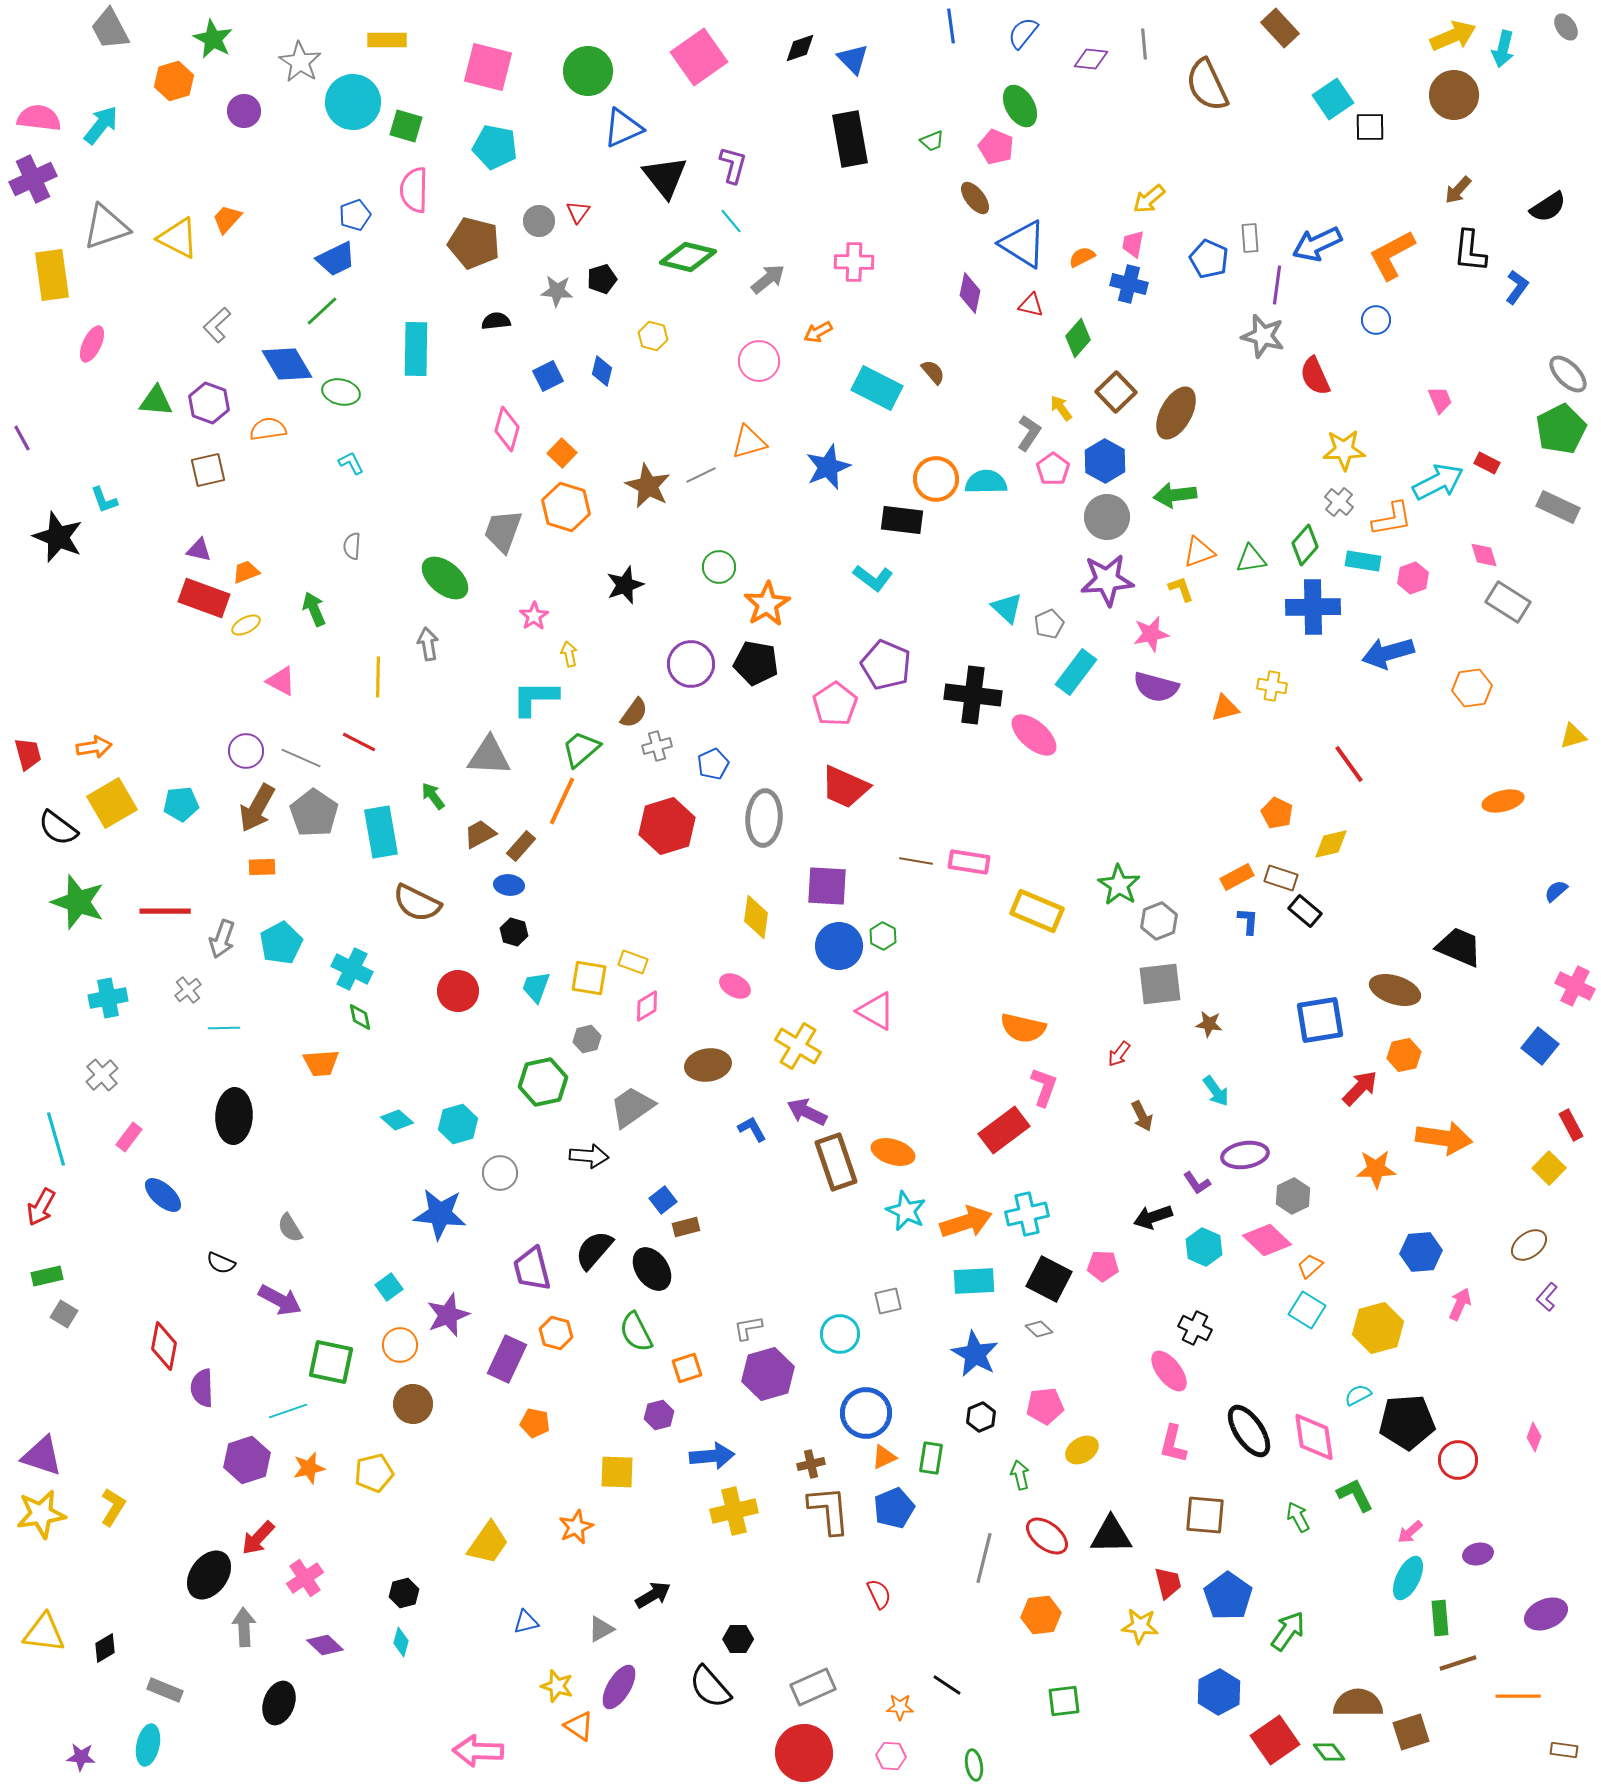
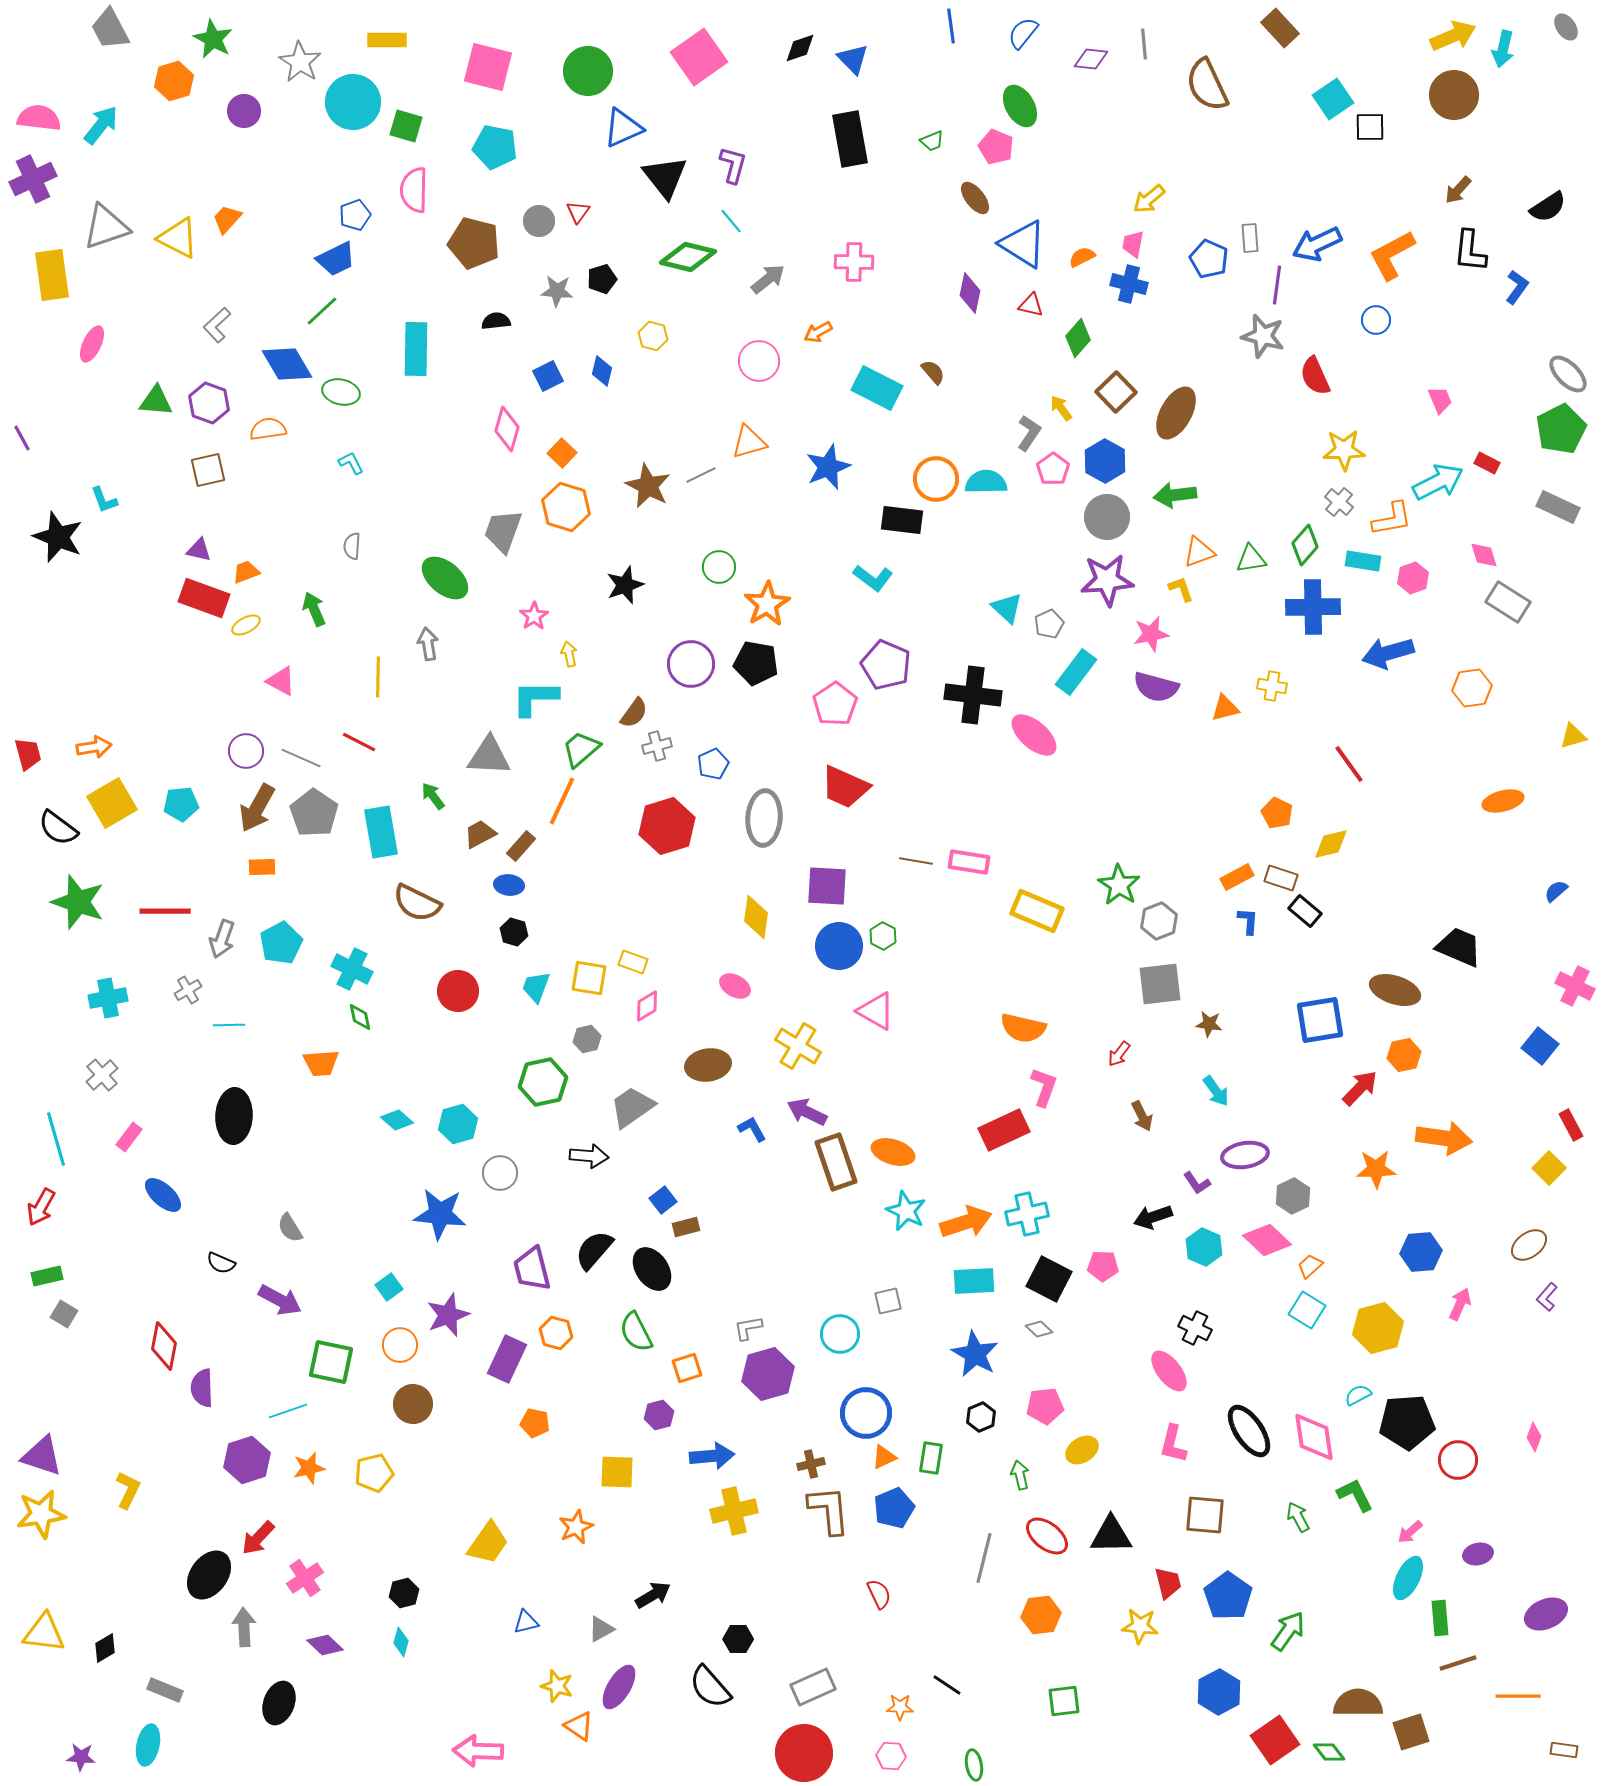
gray cross at (188, 990): rotated 8 degrees clockwise
cyan line at (224, 1028): moved 5 px right, 3 px up
red rectangle at (1004, 1130): rotated 12 degrees clockwise
yellow L-shape at (113, 1507): moved 15 px right, 17 px up; rotated 6 degrees counterclockwise
